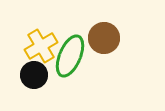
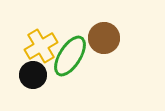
green ellipse: rotated 9 degrees clockwise
black circle: moved 1 px left
